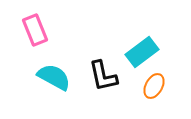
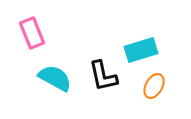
pink rectangle: moved 3 px left, 3 px down
cyan rectangle: moved 1 px left, 2 px up; rotated 20 degrees clockwise
cyan semicircle: moved 1 px right, 1 px down
